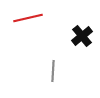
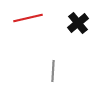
black cross: moved 4 px left, 13 px up
